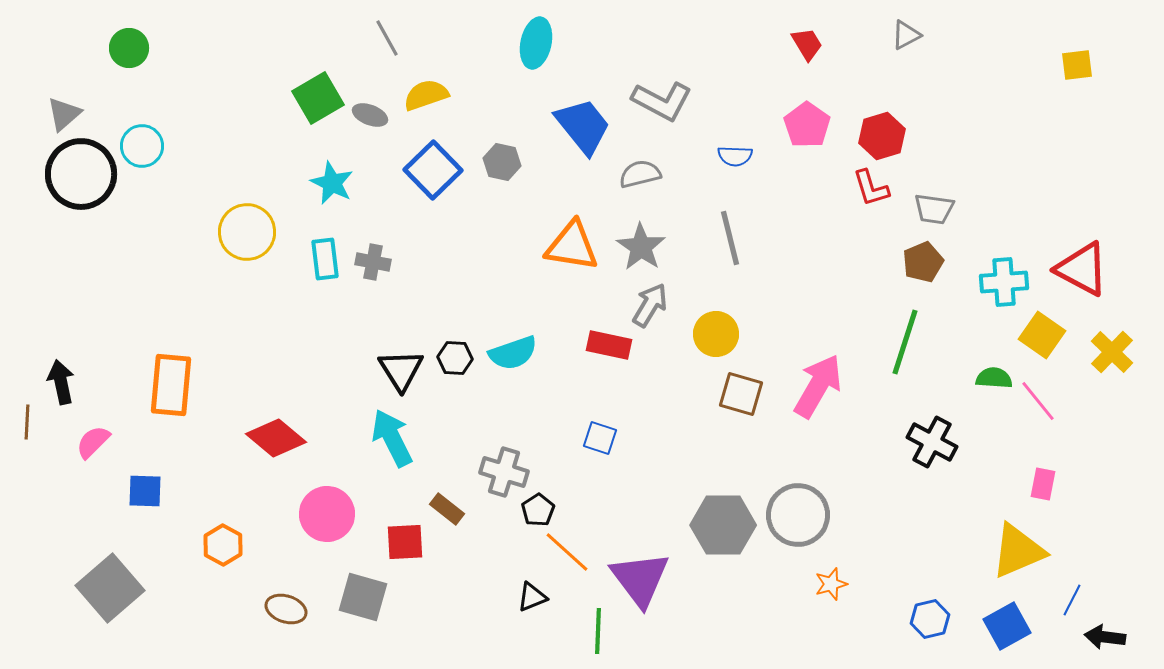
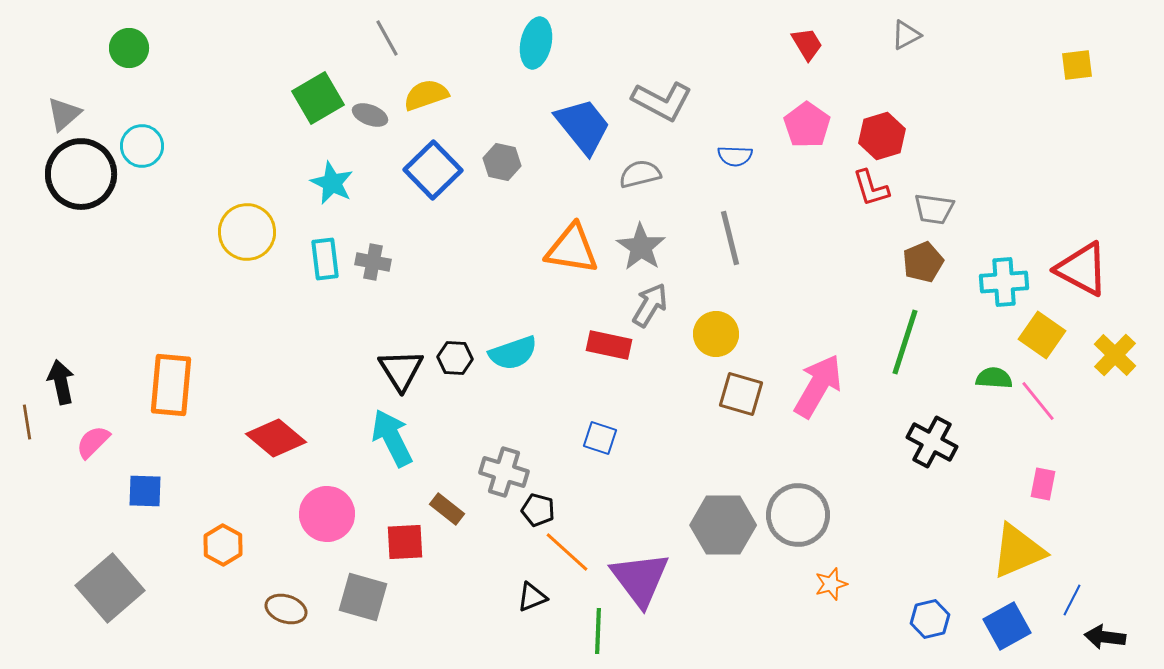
orange triangle at (572, 246): moved 3 px down
yellow cross at (1112, 352): moved 3 px right, 3 px down
brown line at (27, 422): rotated 12 degrees counterclockwise
black pentagon at (538, 510): rotated 24 degrees counterclockwise
